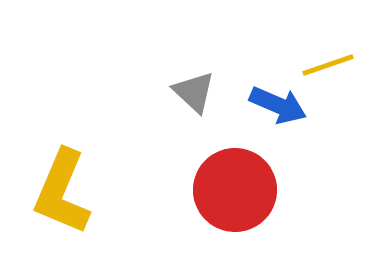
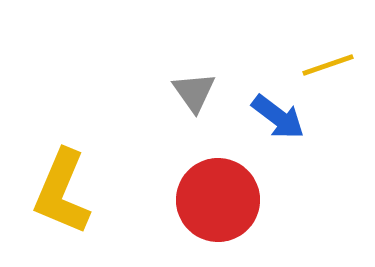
gray triangle: rotated 12 degrees clockwise
blue arrow: moved 12 px down; rotated 14 degrees clockwise
red circle: moved 17 px left, 10 px down
